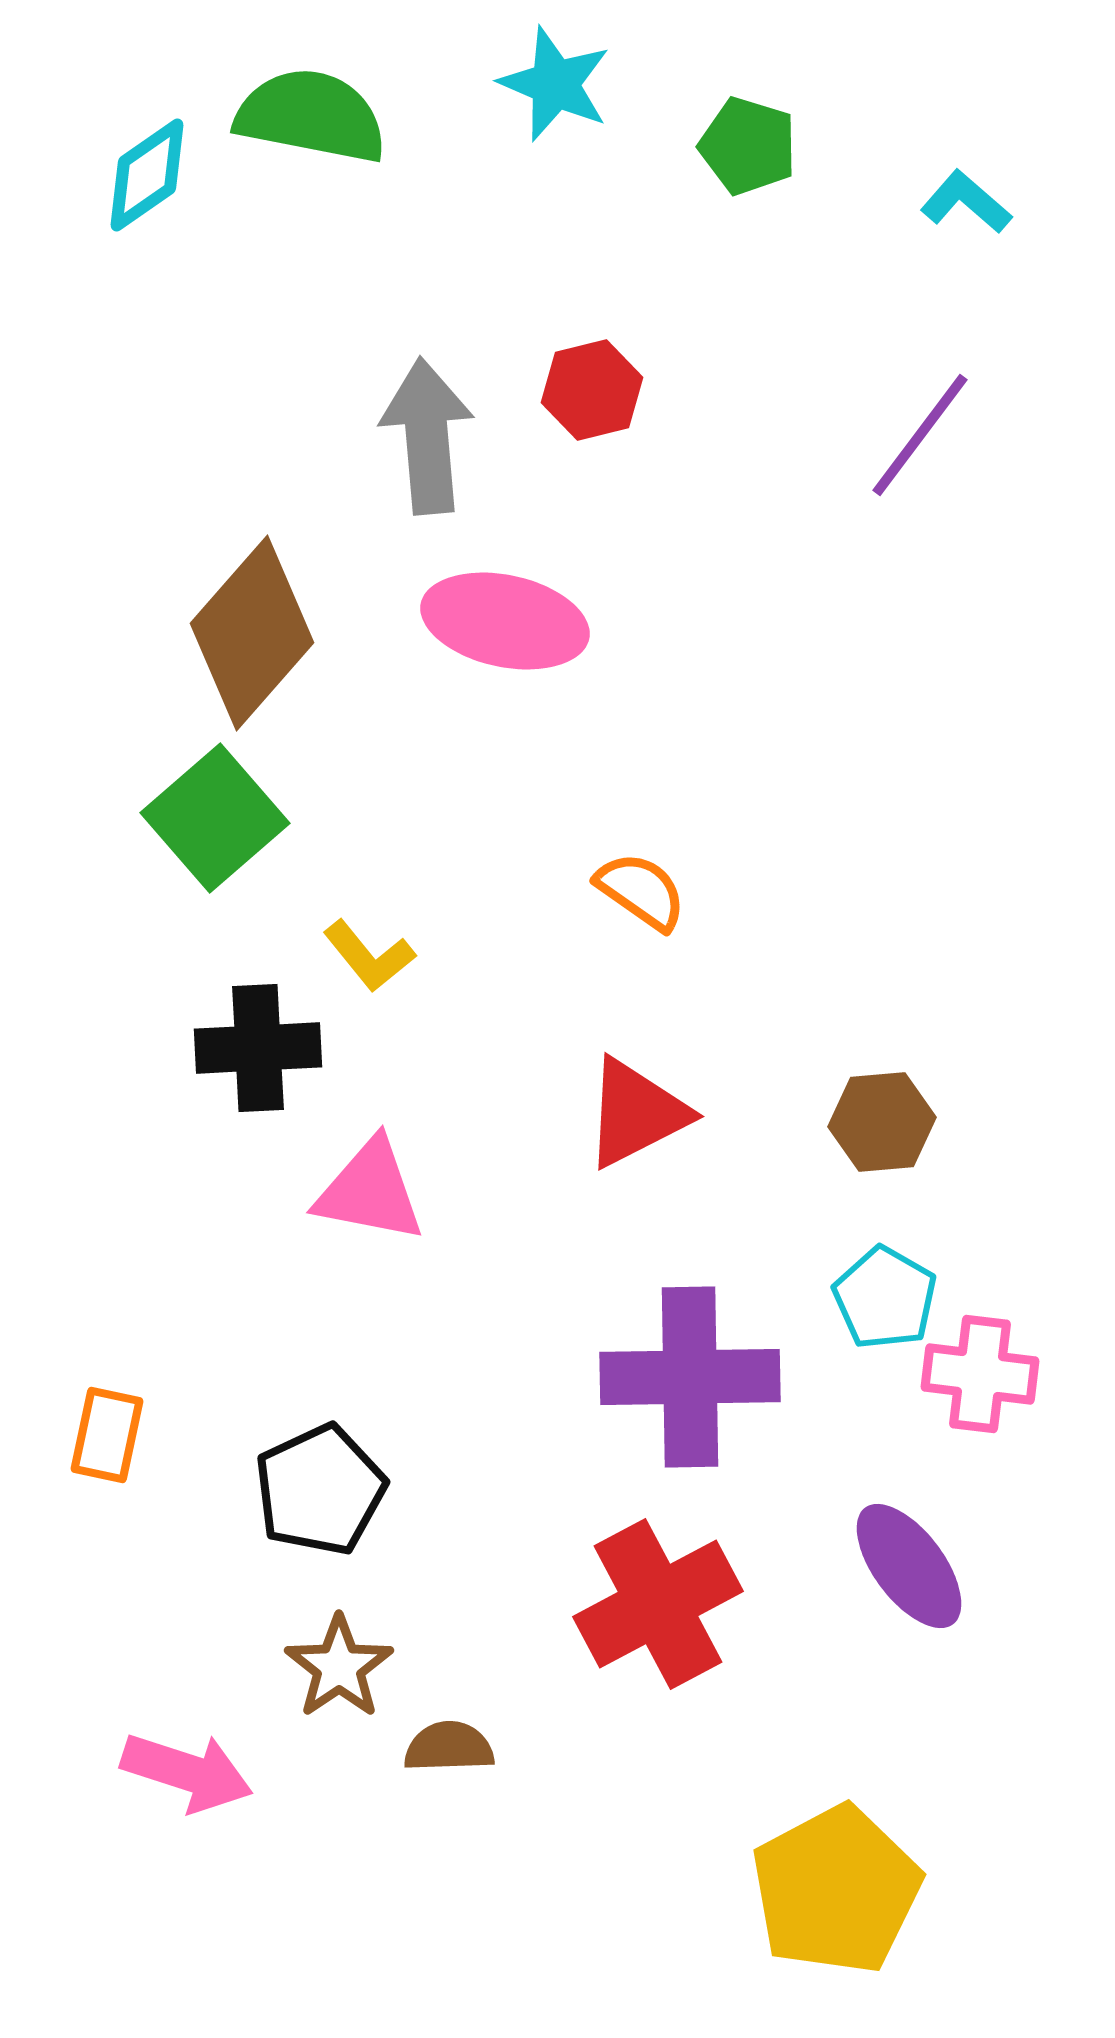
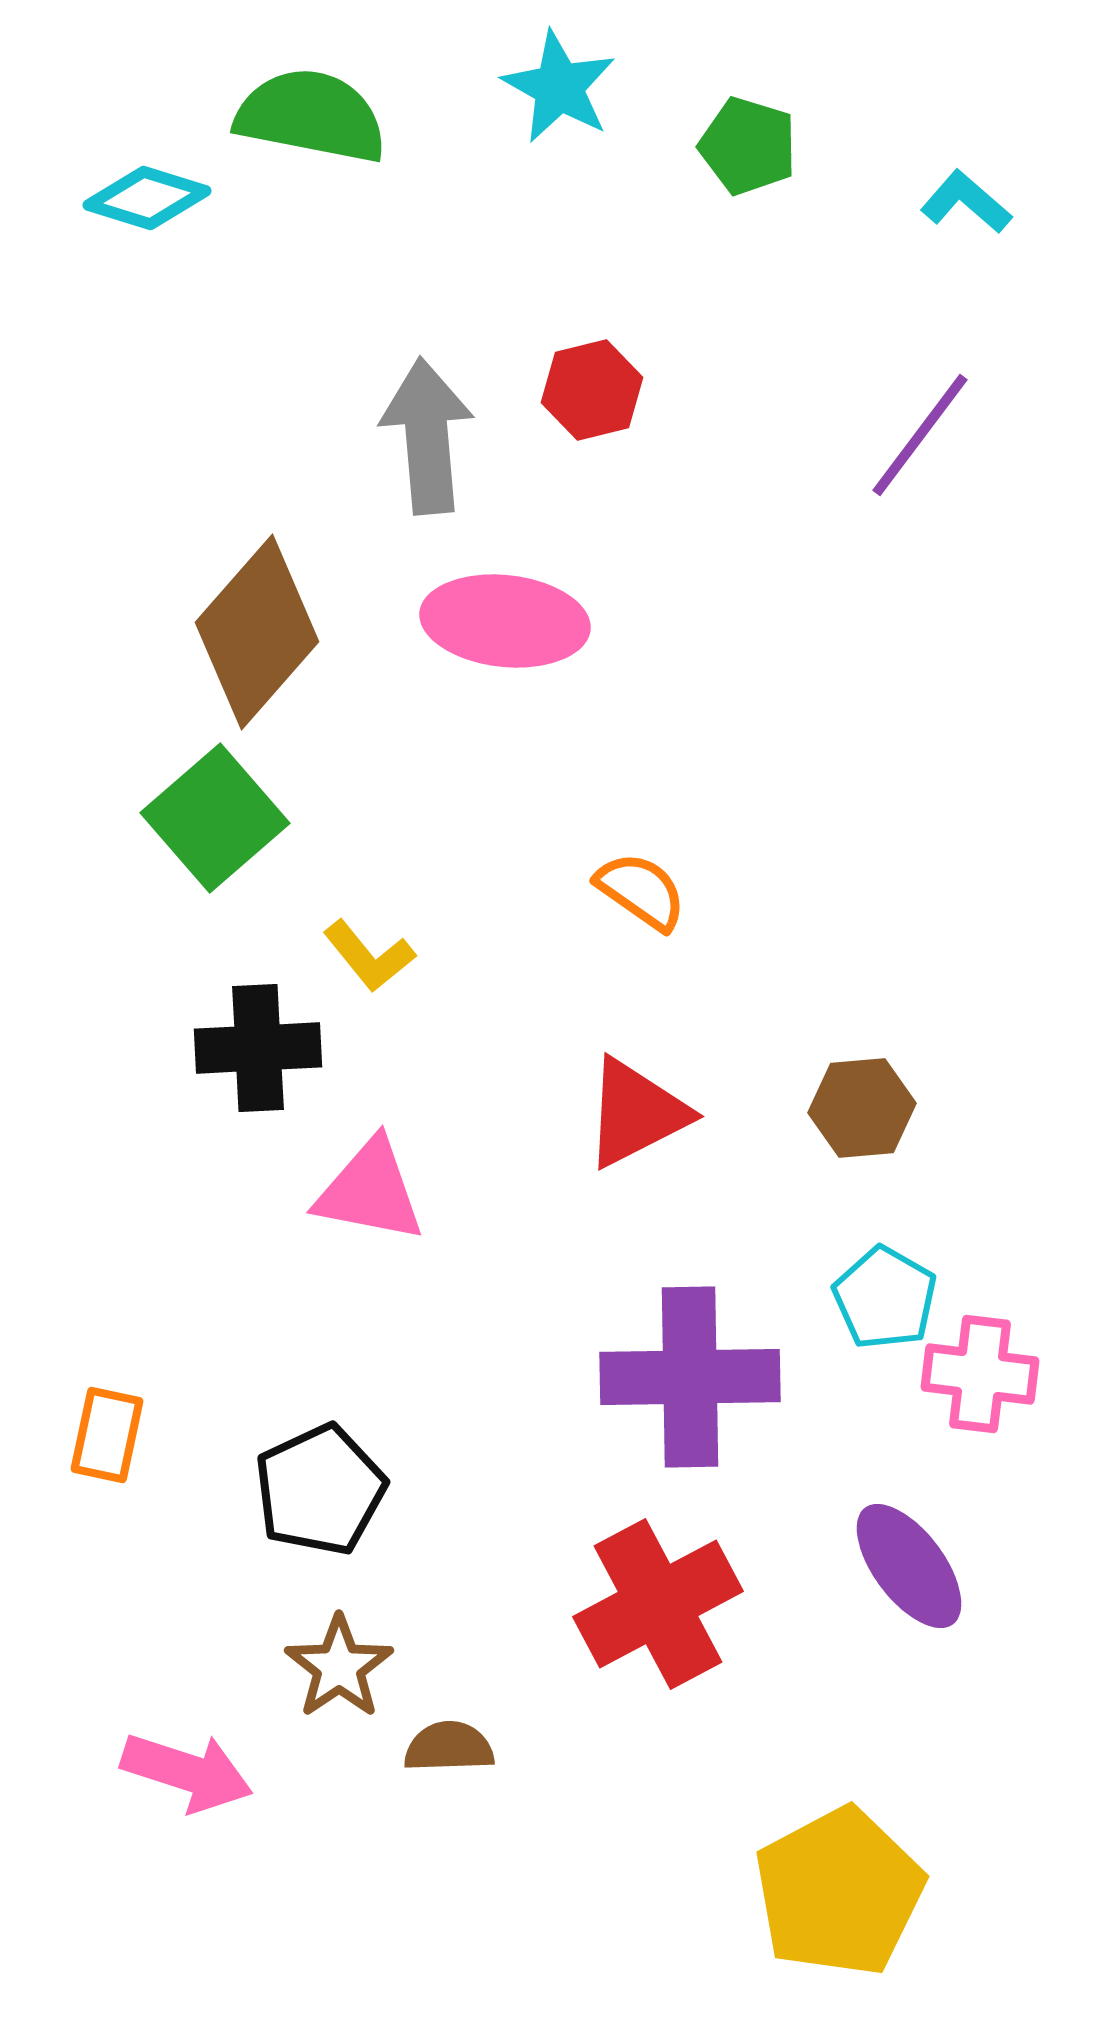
cyan star: moved 4 px right, 3 px down; rotated 6 degrees clockwise
cyan diamond: moved 23 px down; rotated 52 degrees clockwise
pink ellipse: rotated 6 degrees counterclockwise
brown diamond: moved 5 px right, 1 px up
brown hexagon: moved 20 px left, 14 px up
yellow pentagon: moved 3 px right, 2 px down
